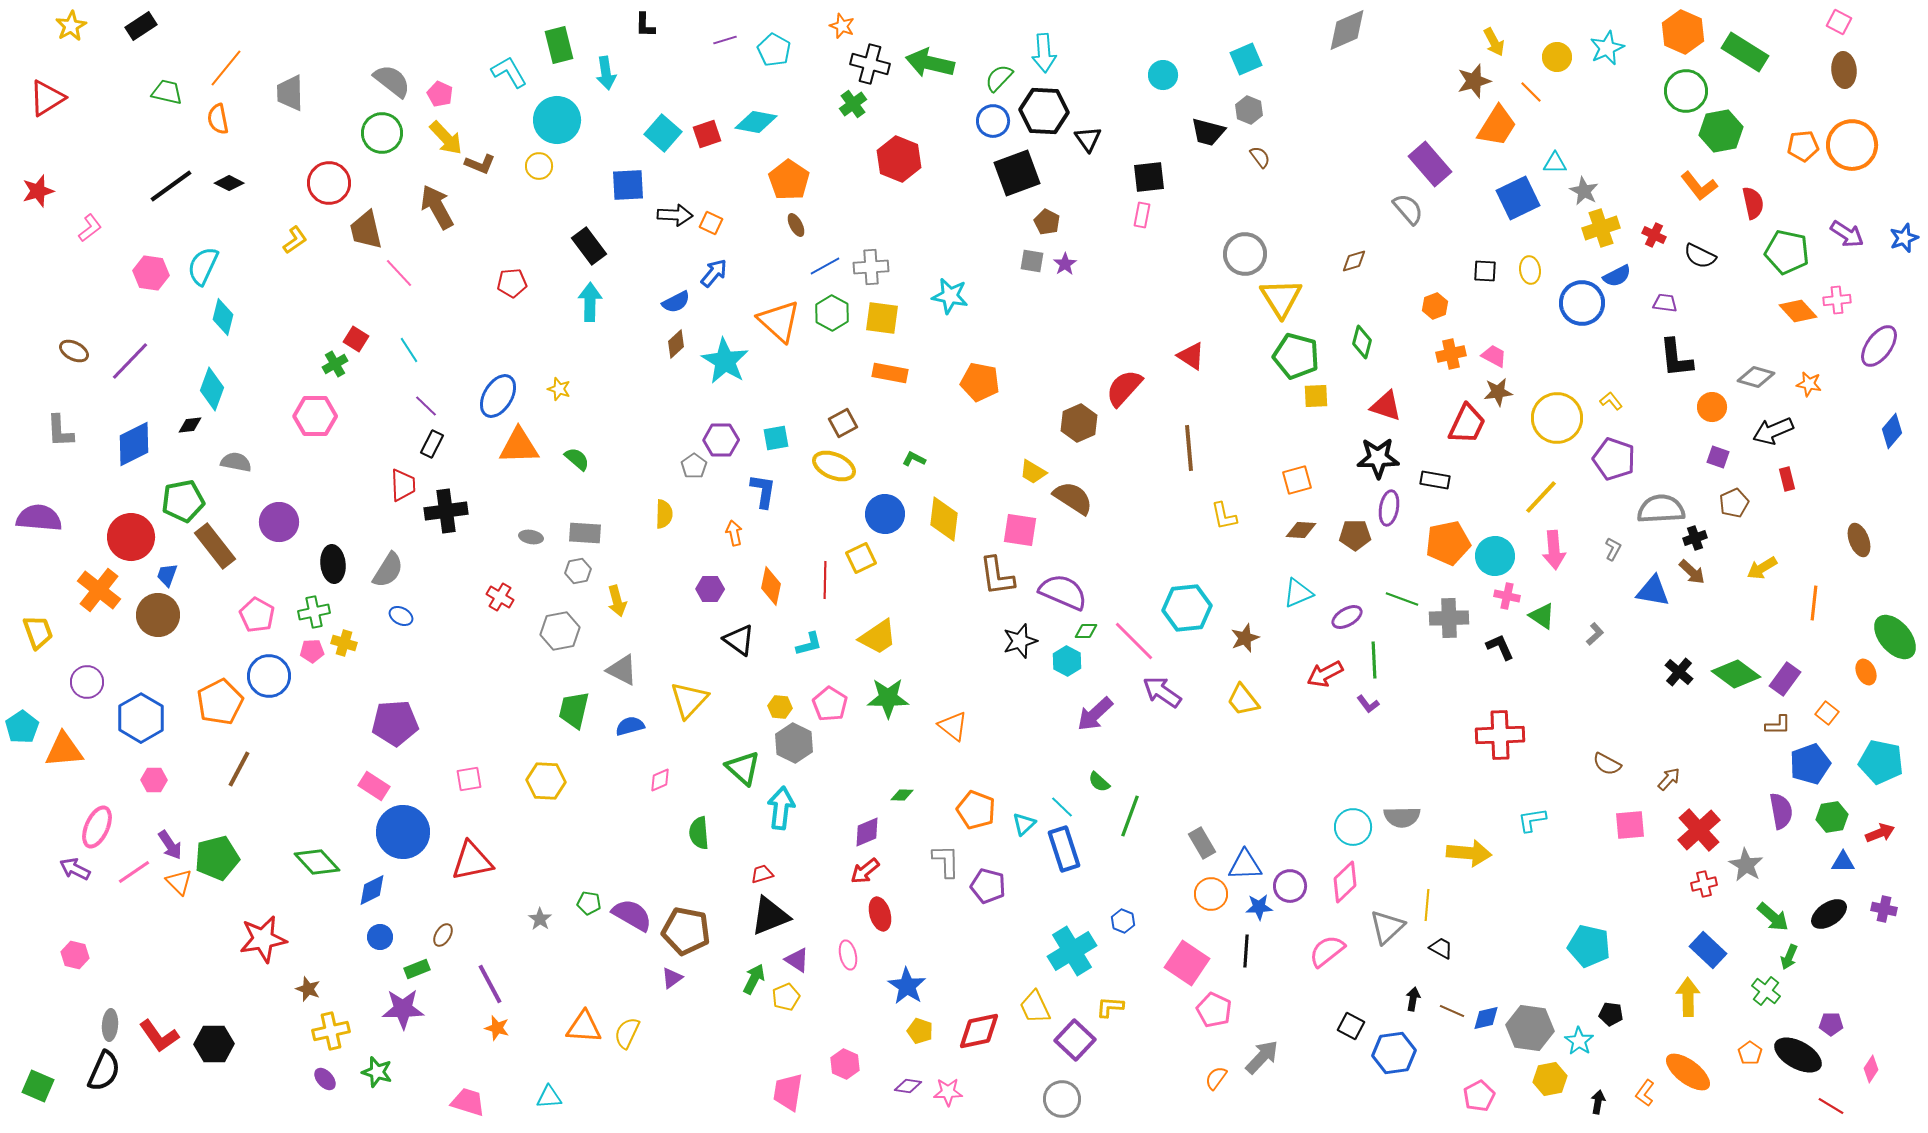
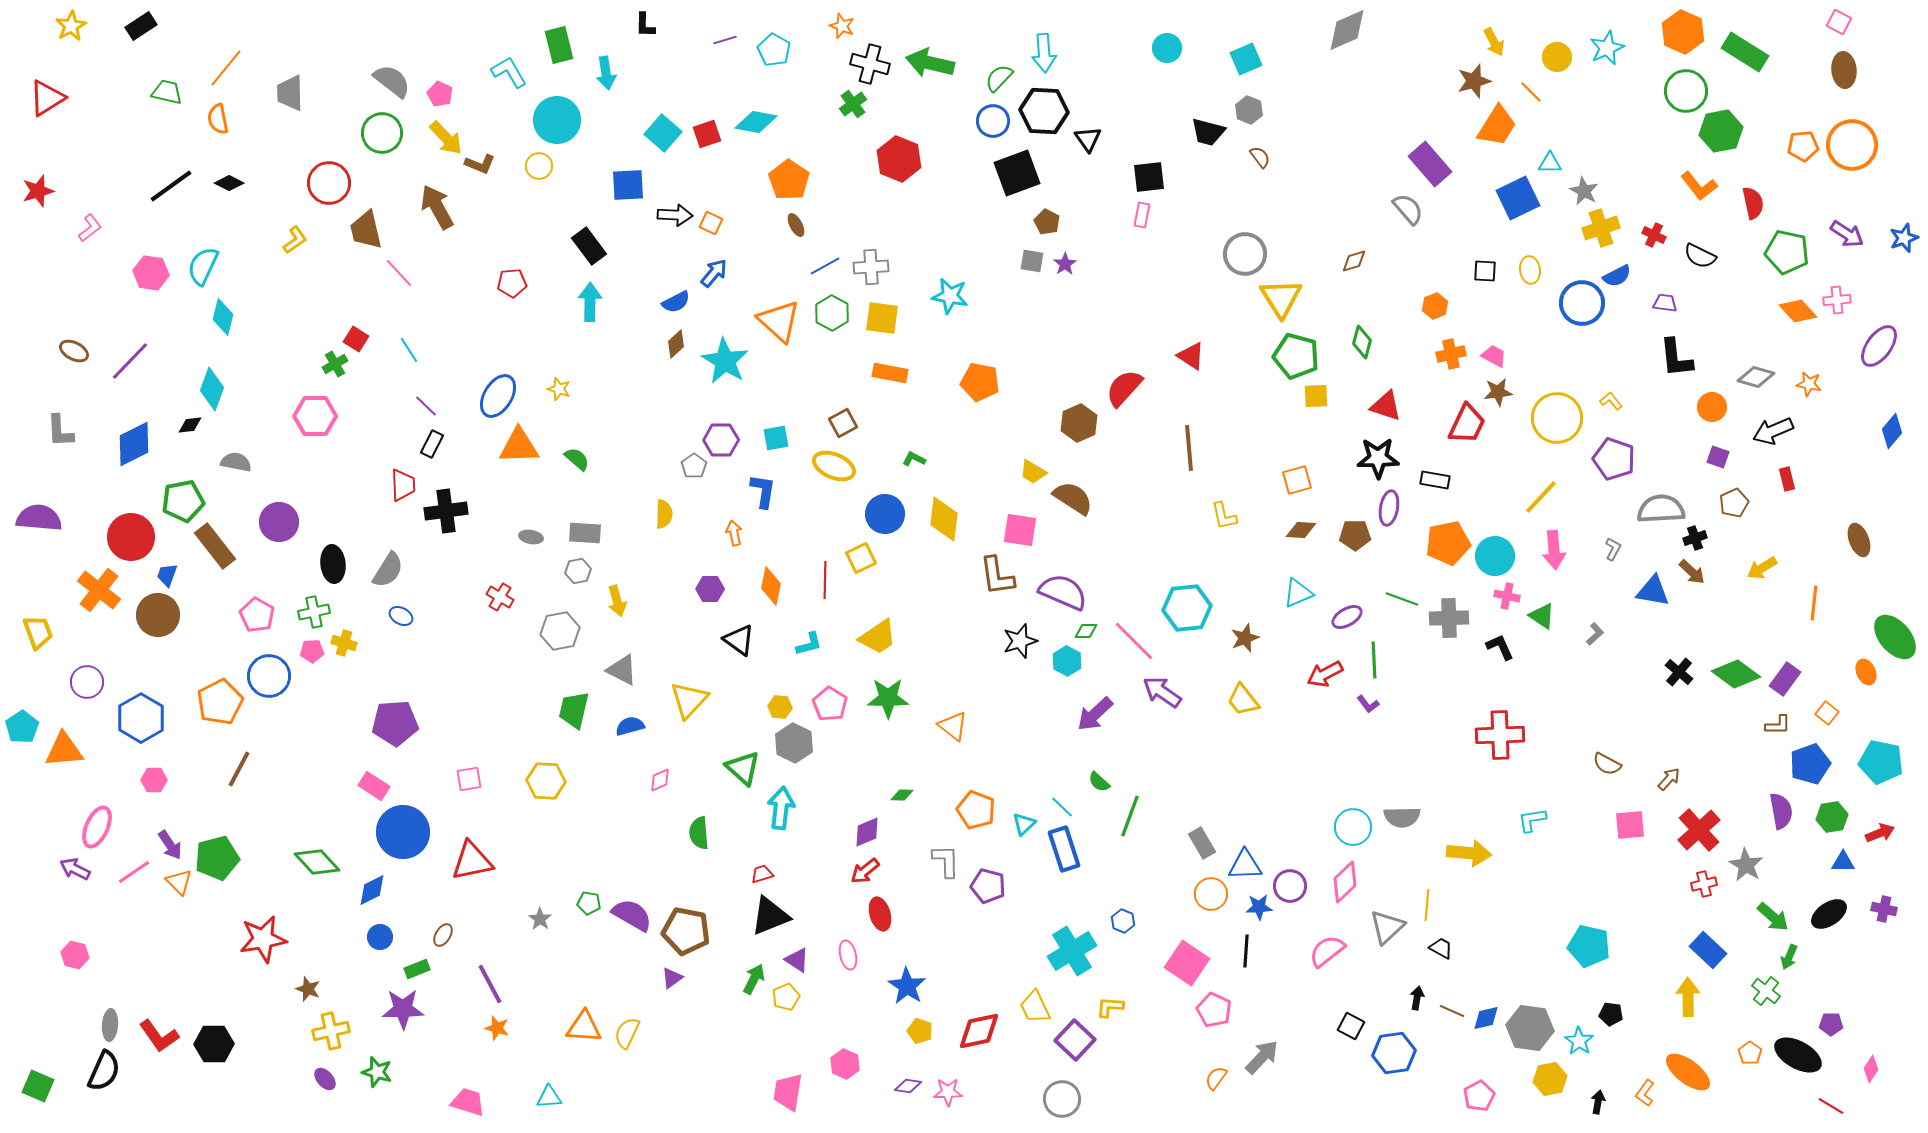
cyan circle at (1163, 75): moved 4 px right, 27 px up
cyan triangle at (1555, 163): moved 5 px left
black arrow at (1413, 999): moved 4 px right, 1 px up
